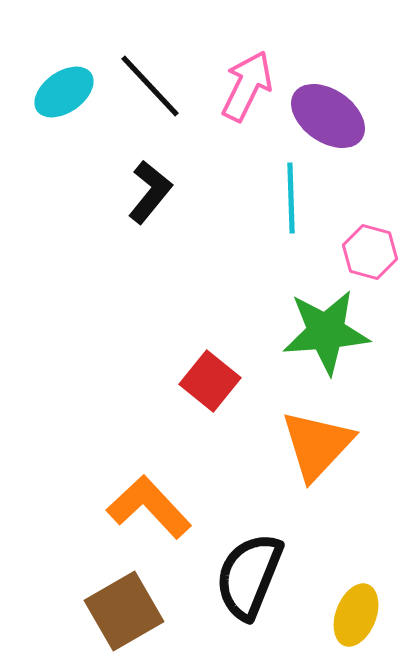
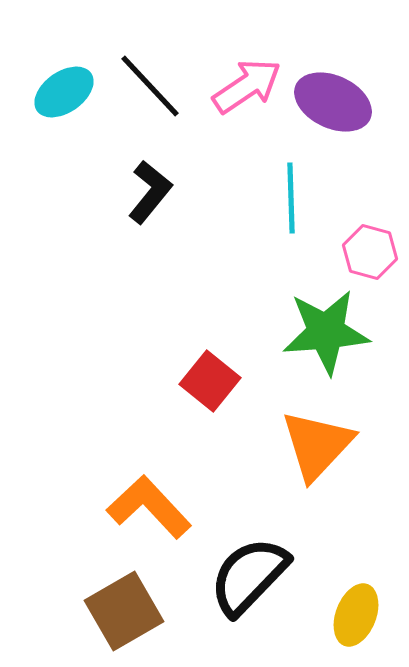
pink arrow: rotated 30 degrees clockwise
purple ellipse: moved 5 px right, 14 px up; rotated 10 degrees counterclockwise
black semicircle: rotated 22 degrees clockwise
